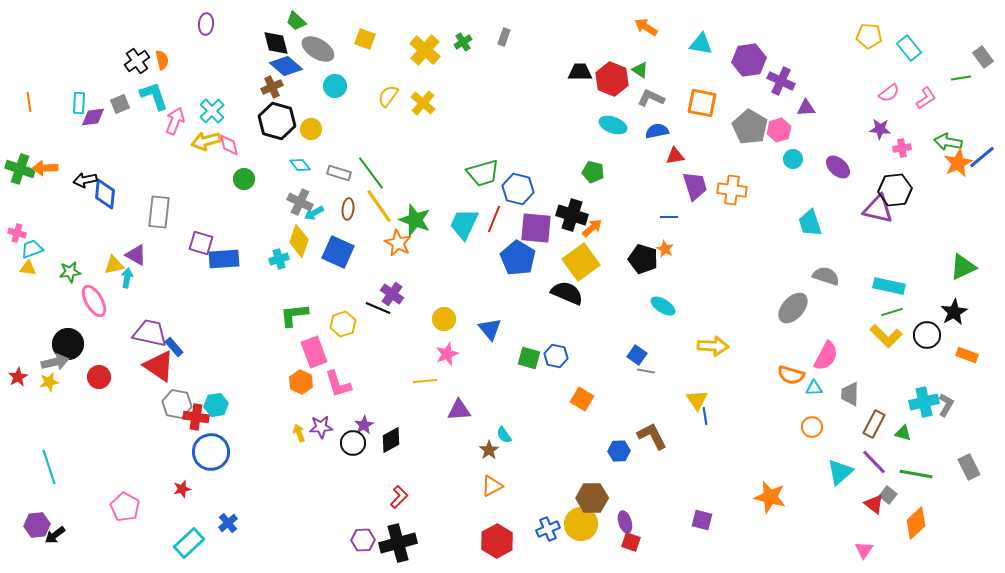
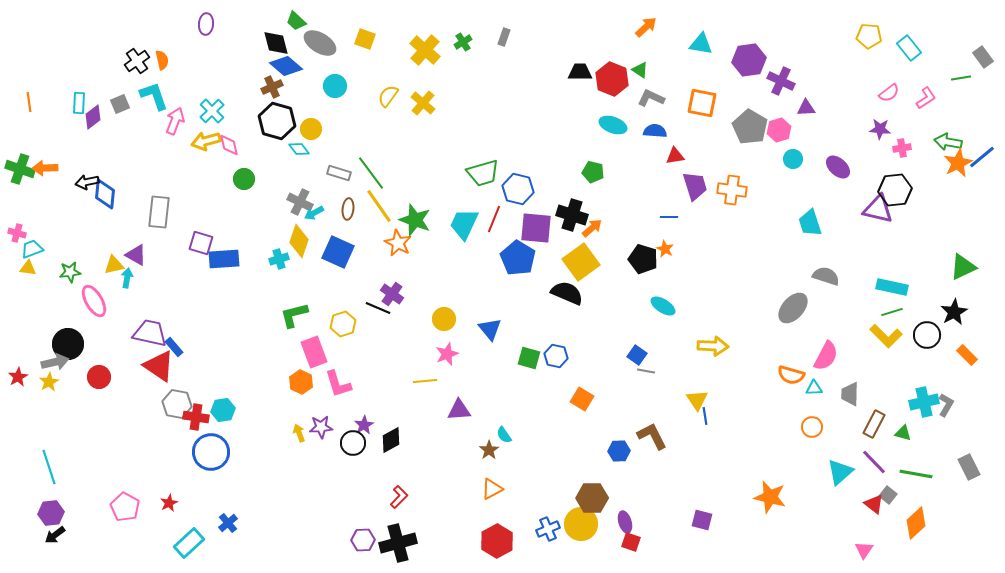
orange arrow at (646, 27): rotated 105 degrees clockwise
gray ellipse at (318, 49): moved 2 px right, 6 px up
purple diamond at (93, 117): rotated 30 degrees counterclockwise
blue semicircle at (657, 131): moved 2 px left; rotated 15 degrees clockwise
cyan diamond at (300, 165): moved 1 px left, 16 px up
black arrow at (85, 180): moved 2 px right, 2 px down
cyan rectangle at (889, 286): moved 3 px right, 1 px down
green L-shape at (294, 315): rotated 8 degrees counterclockwise
orange rectangle at (967, 355): rotated 25 degrees clockwise
yellow star at (49, 382): rotated 18 degrees counterclockwise
cyan hexagon at (216, 405): moved 7 px right, 5 px down
orange triangle at (492, 486): moved 3 px down
red star at (182, 489): moved 13 px left, 14 px down; rotated 12 degrees counterclockwise
purple hexagon at (37, 525): moved 14 px right, 12 px up
